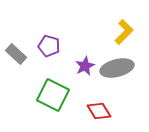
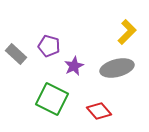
yellow L-shape: moved 3 px right
purple star: moved 11 px left
green square: moved 1 px left, 4 px down
red diamond: rotated 10 degrees counterclockwise
